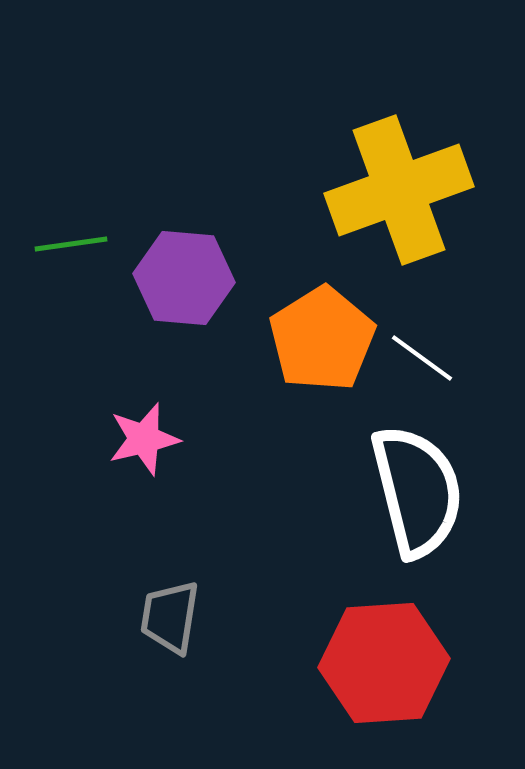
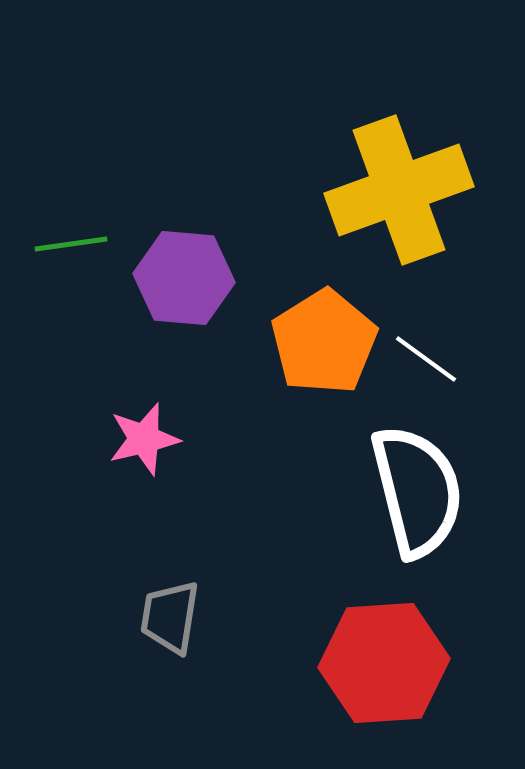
orange pentagon: moved 2 px right, 3 px down
white line: moved 4 px right, 1 px down
